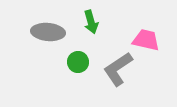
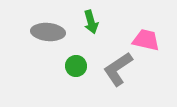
green circle: moved 2 px left, 4 px down
